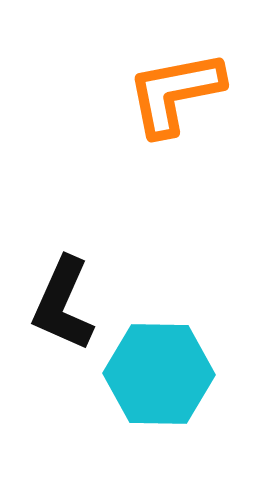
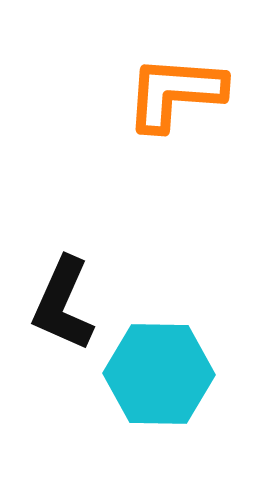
orange L-shape: rotated 15 degrees clockwise
